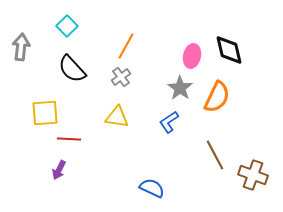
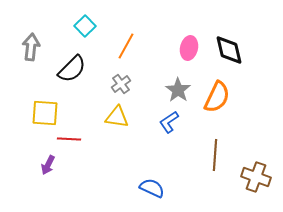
cyan square: moved 18 px right
gray arrow: moved 10 px right
pink ellipse: moved 3 px left, 8 px up
black semicircle: rotated 92 degrees counterclockwise
gray cross: moved 7 px down
gray star: moved 2 px left, 2 px down
yellow square: rotated 8 degrees clockwise
brown line: rotated 32 degrees clockwise
purple arrow: moved 11 px left, 5 px up
brown cross: moved 3 px right, 2 px down
